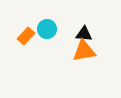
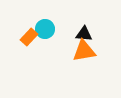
cyan circle: moved 2 px left
orange rectangle: moved 3 px right, 1 px down
